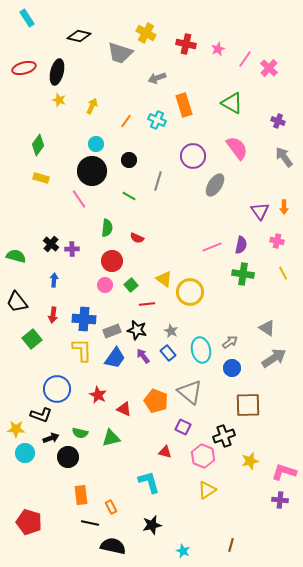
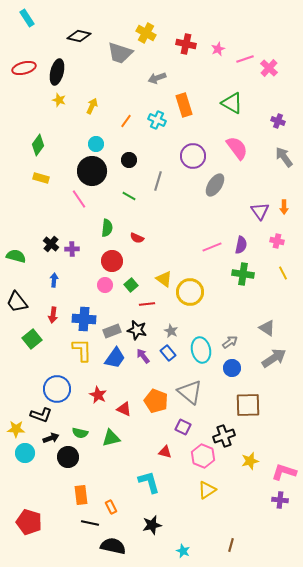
pink line at (245, 59): rotated 36 degrees clockwise
